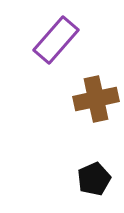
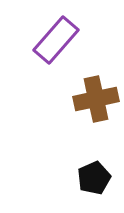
black pentagon: moved 1 px up
